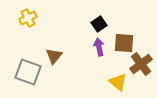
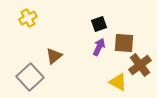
black square: rotated 14 degrees clockwise
purple arrow: rotated 36 degrees clockwise
brown triangle: rotated 12 degrees clockwise
brown cross: moved 1 px left, 1 px down
gray square: moved 2 px right, 5 px down; rotated 28 degrees clockwise
yellow triangle: rotated 12 degrees counterclockwise
